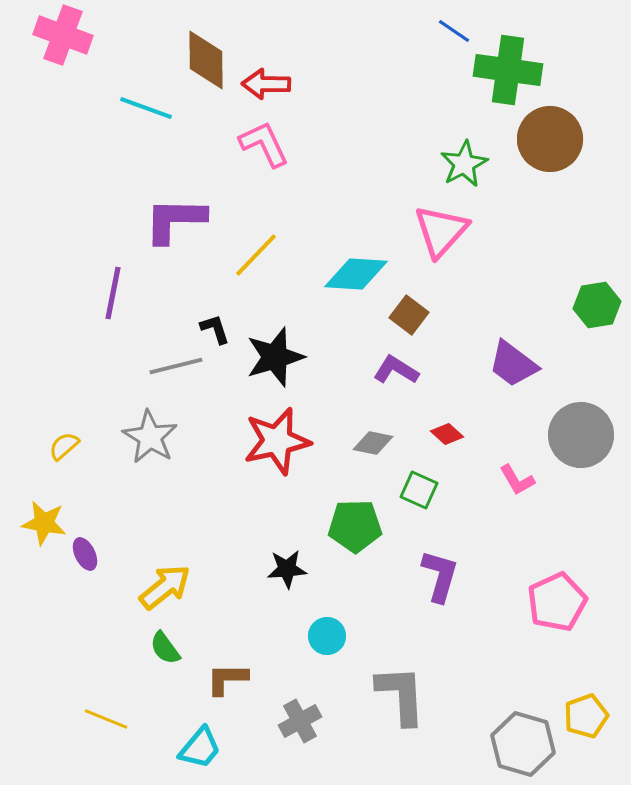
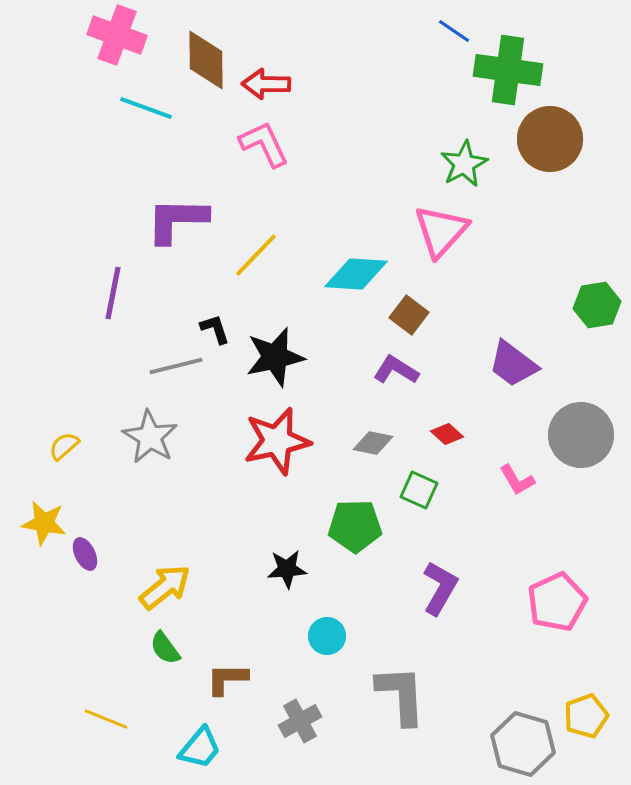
pink cross at (63, 35): moved 54 px right
purple L-shape at (175, 220): moved 2 px right
black star at (275, 357): rotated 4 degrees clockwise
purple L-shape at (440, 576): moved 12 px down; rotated 14 degrees clockwise
